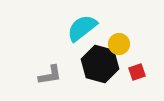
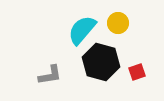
cyan semicircle: moved 2 px down; rotated 12 degrees counterclockwise
yellow circle: moved 1 px left, 21 px up
black hexagon: moved 1 px right, 2 px up
